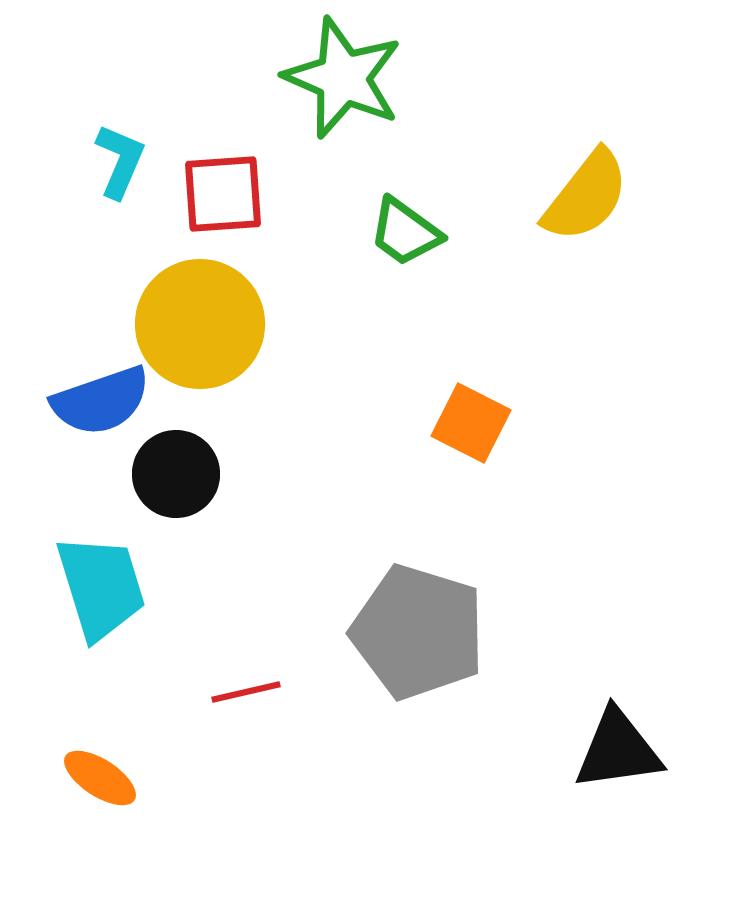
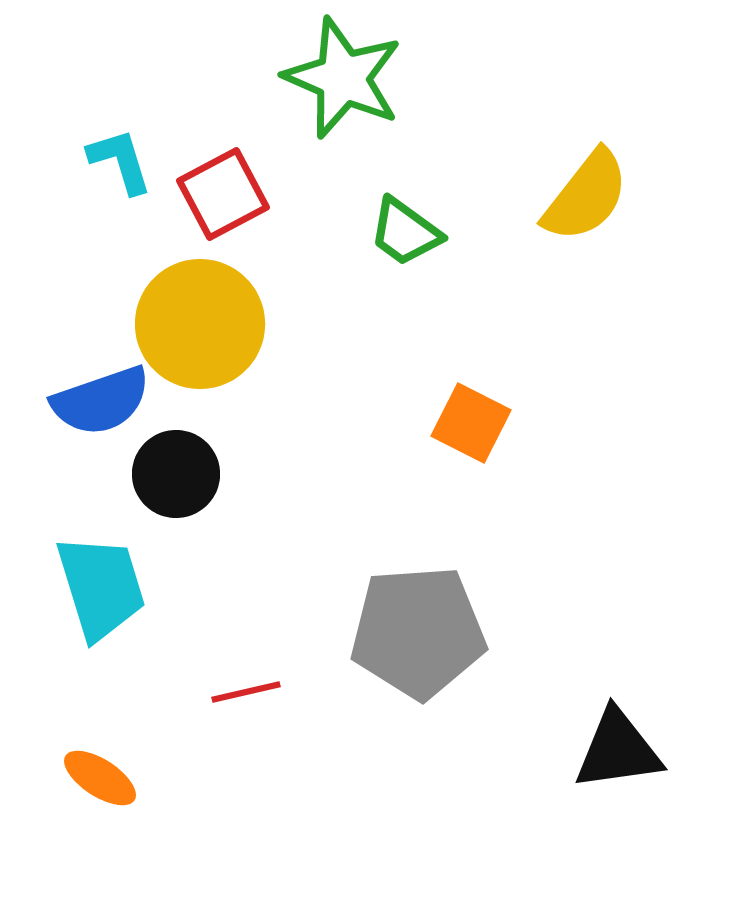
cyan L-shape: rotated 40 degrees counterclockwise
red square: rotated 24 degrees counterclockwise
gray pentagon: rotated 21 degrees counterclockwise
